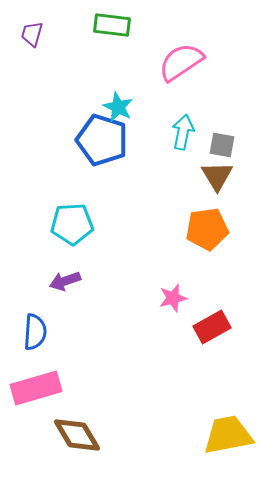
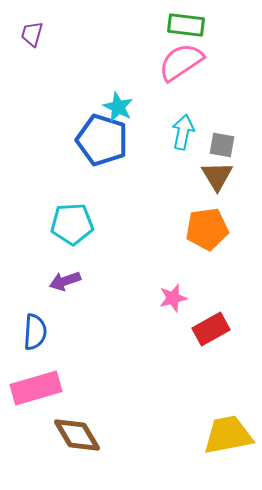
green rectangle: moved 74 px right
red rectangle: moved 1 px left, 2 px down
